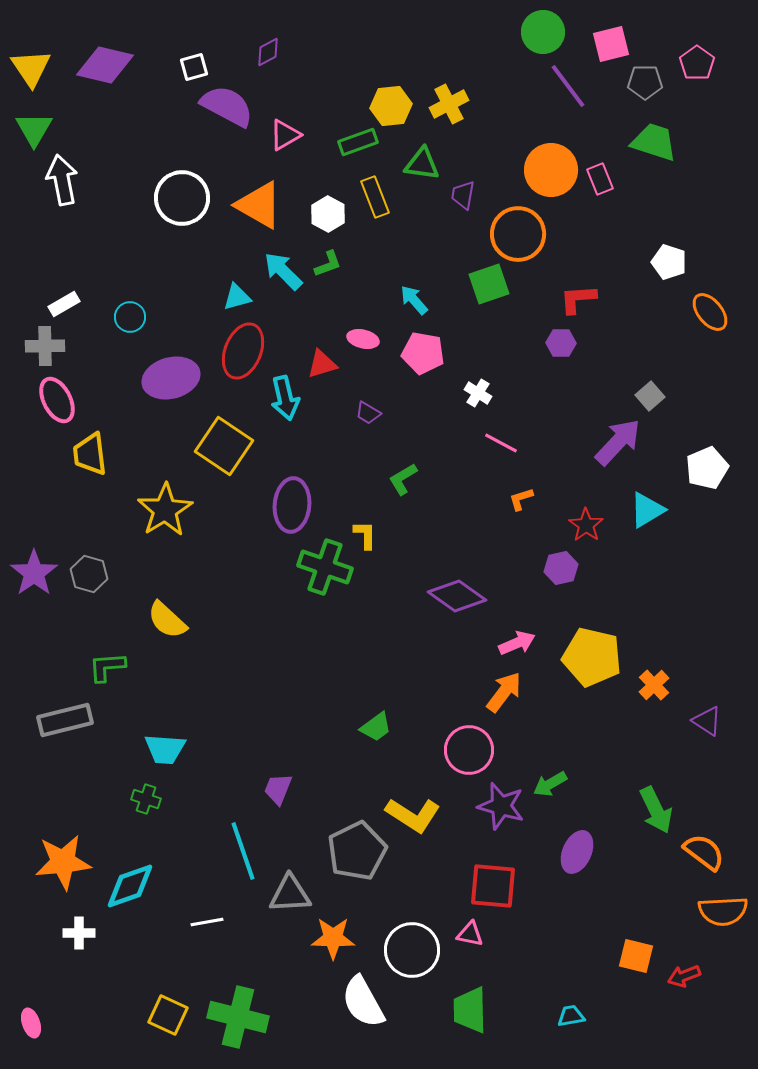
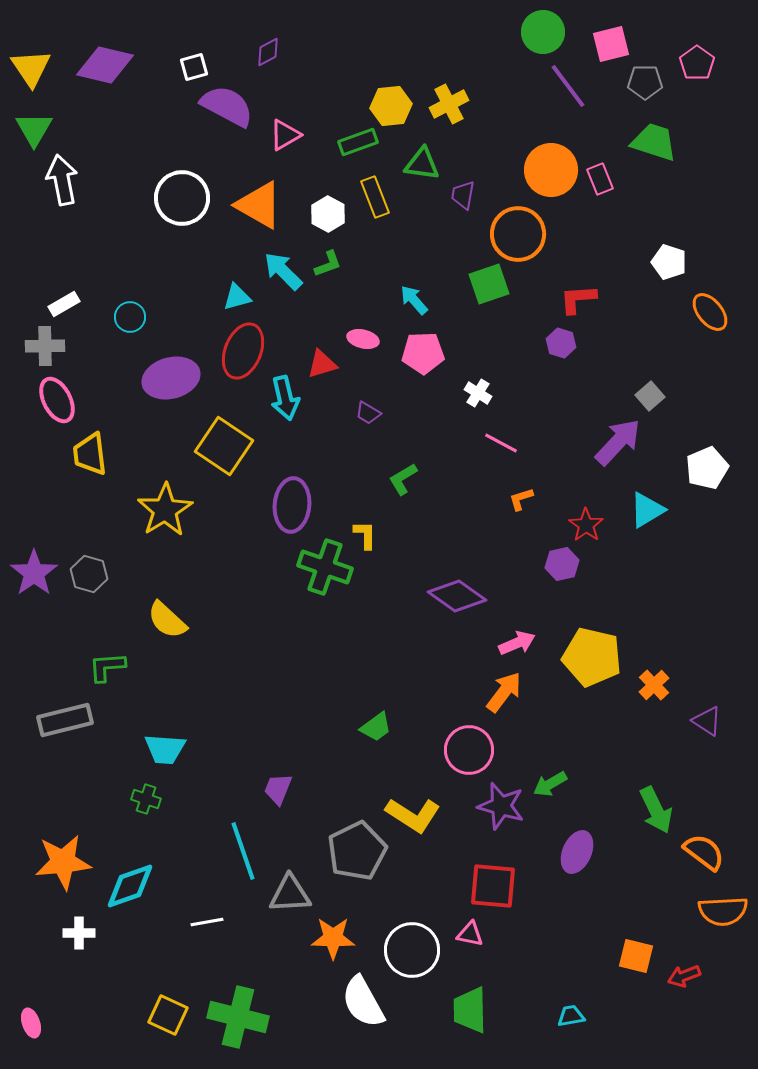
purple hexagon at (561, 343): rotated 16 degrees clockwise
pink pentagon at (423, 353): rotated 12 degrees counterclockwise
purple hexagon at (561, 568): moved 1 px right, 4 px up
